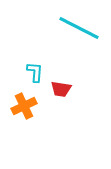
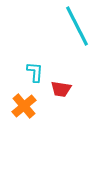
cyan line: moved 2 px left, 2 px up; rotated 36 degrees clockwise
orange cross: rotated 15 degrees counterclockwise
